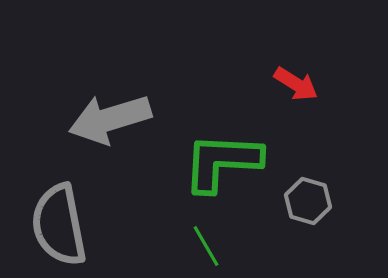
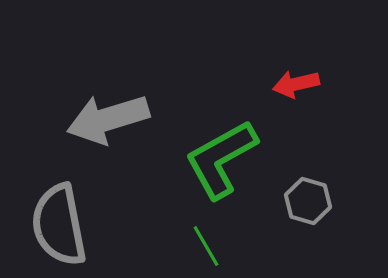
red arrow: rotated 135 degrees clockwise
gray arrow: moved 2 px left
green L-shape: moved 1 px left, 3 px up; rotated 32 degrees counterclockwise
